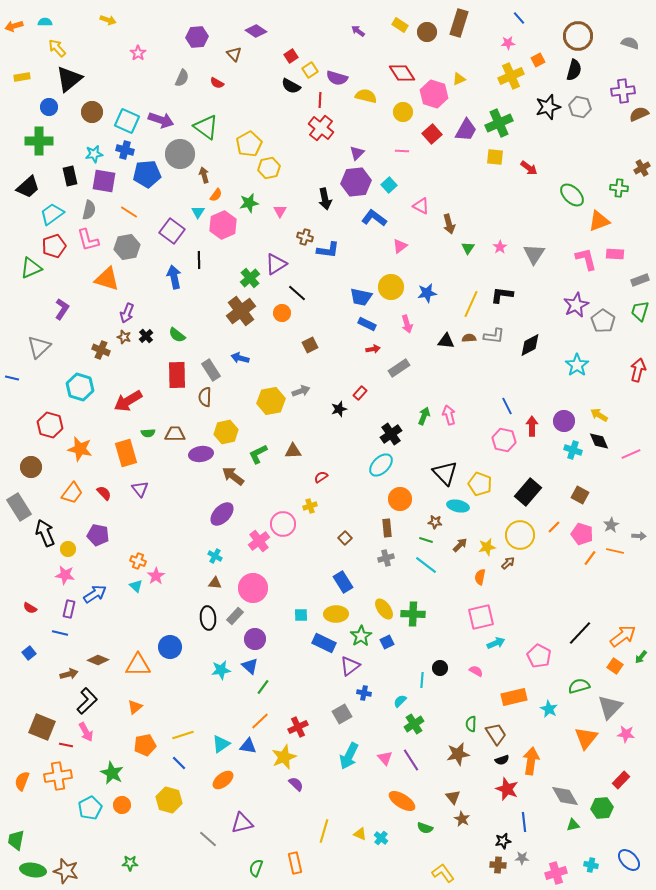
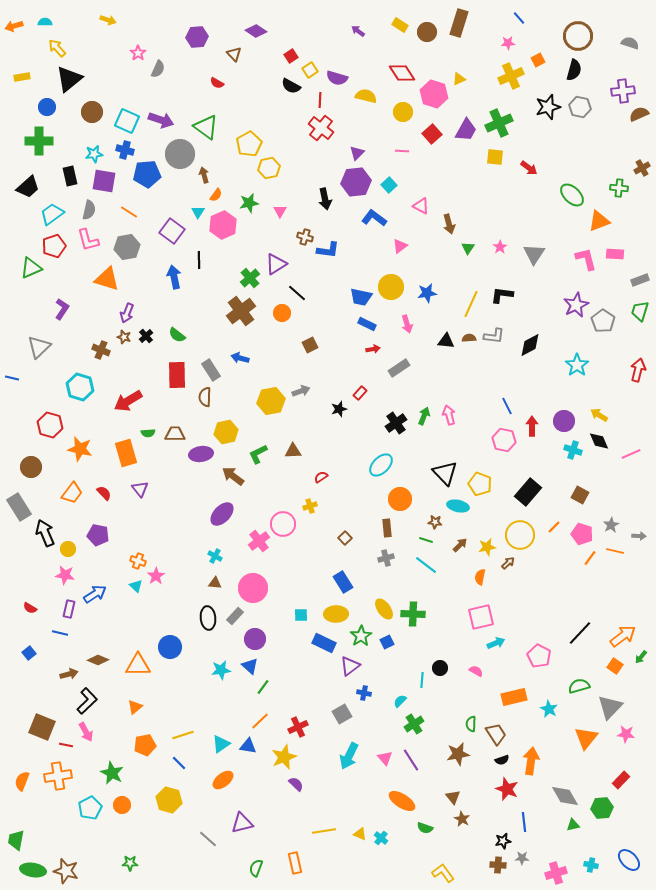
gray semicircle at (182, 78): moved 24 px left, 9 px up
blue circle at (49, 107): moved 2 px left
black cross at (391, 434): moved 5 px right, 11 px up
yellow line at (324, 831): rotated 65 degrees clockwise
